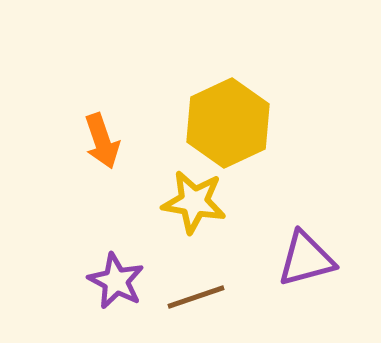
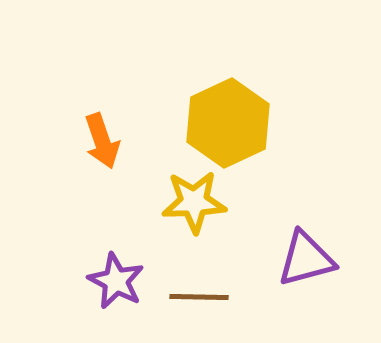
yellow star: rotated 12 degrees counterclockwise
brown line: moved 3 px right; rotated 20 degrees clockwise
